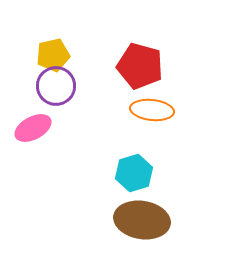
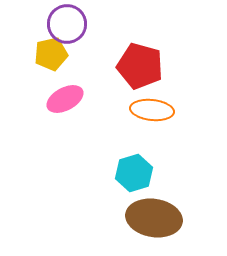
yellow pentagon: moved 2 px left, 1 px up
purple circle: moved 11 px right, 62 px up
pink ellipse: moved 32 px right, 29 px up
brown ellipse: moved 12 px right, 2 px up
